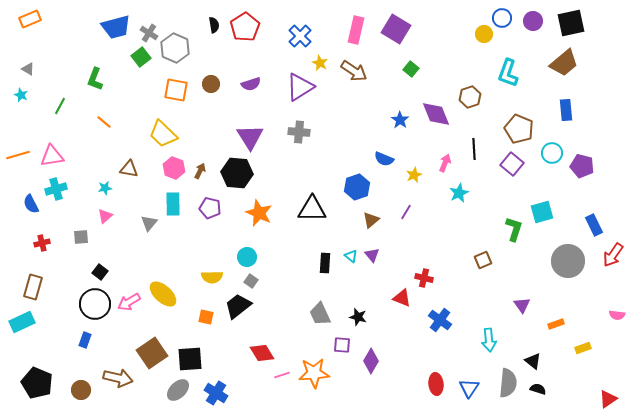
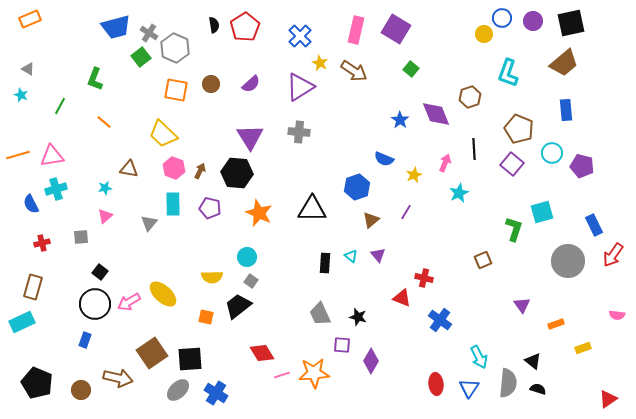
purple semicircle at (251, 84): rotated 24 degrees counterclockwise
purple triangle at (372, 255): moved 6 px right
cyan arrow at (489, 340): moved 10 px left, 17 px down; rotated 20 degrees counterclockwise
